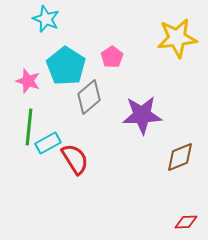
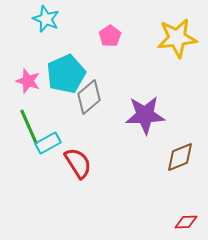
pink pentagon: moved 2 px left, 21 px up
cyan pentagon: moved 8 px down; rotated 15 degrees clockwise
purple star: moved 3 px right
green line: rotated 30 degrees counterclockwise
red semicircle: moved 3 px right, 4 px down
